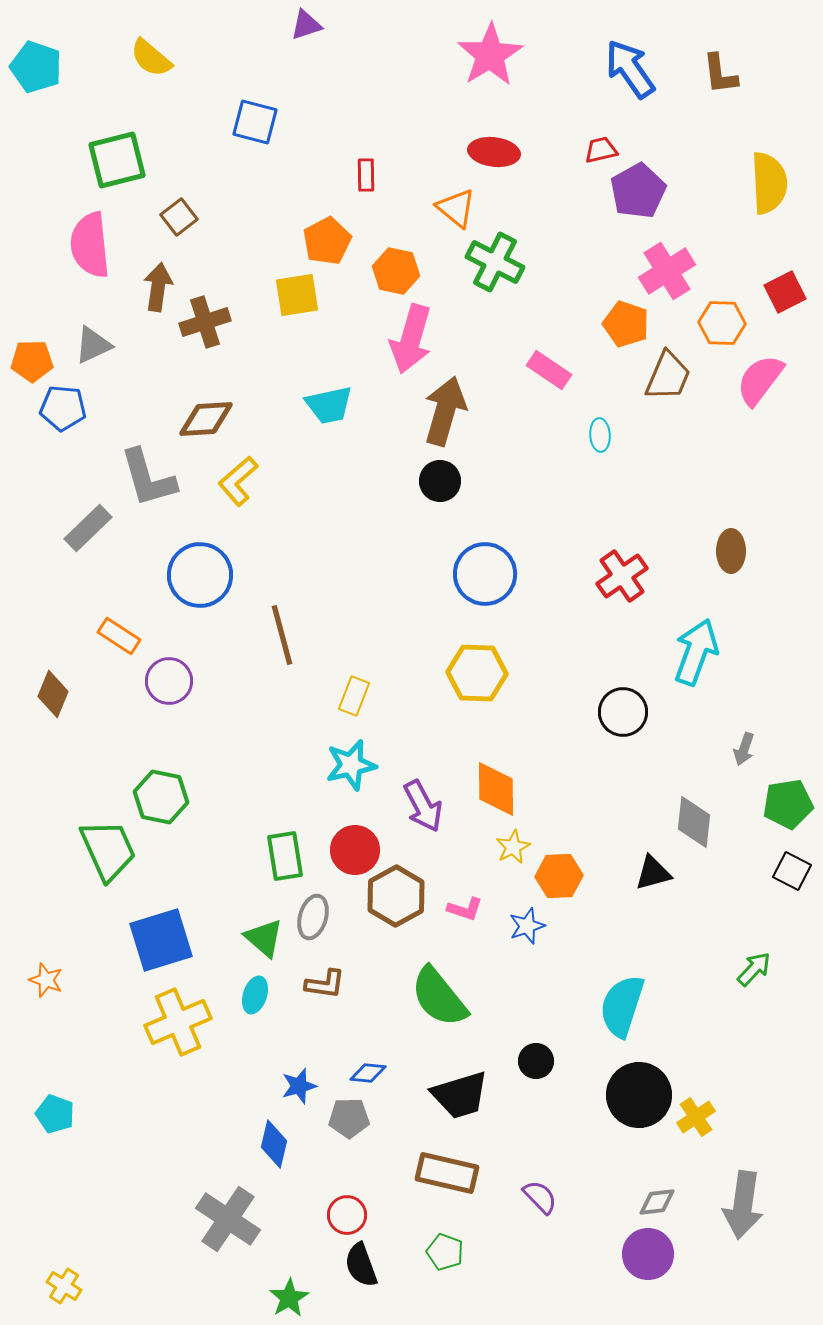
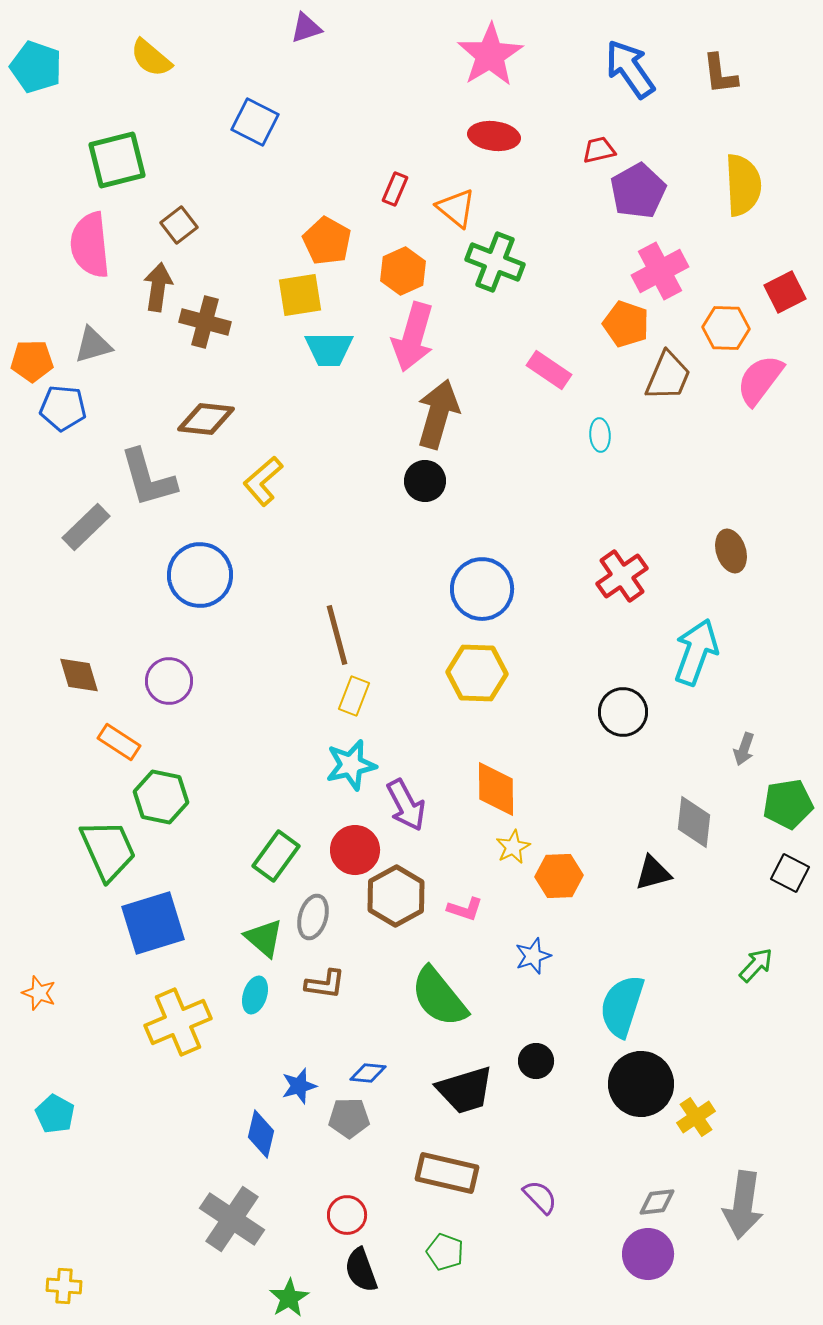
purple triangle at (306, 25): moved 3 px down
blue square at (255, 122): rotated 12 degrees clockwise
red trapezoid at (601, 150): moved 2 px left
red ellipse at (494, 152): moved 16 px up
red rectangle at (366, 175): moved 29 px right, 14 px down; rotated 24 degrees clockwise
yellow semicircle at (769, 183): moved 26 px left, 2 px down
brown square at (179, 217): moved 8 px down
orange pentagon at (327, 241): rotated 15 degrees counterclockwise
green cross at (495, 262): rotated 6 degrees counterclockwise
orange hexagon at (396, 271): moved 7 px right; rotated 24 degrees clockwise
pink cross at (667, 271): moved 7 px left; rotated 4 degrees clockwise
yellow square at (297, 295): moved 3 px right
brown cross at (205, 322): rotated 33 degrees clockwise
orange hexagon at (722, 323): moved 4 px right, 5 px down
pink arrow at (411, 339): moved 2 px right, 2 px up
gray triangle at (93, 345): rotated 9 degrees clockwise
cyan trapezoid at (329, 405): moved 56 px up; rotated 12 degrees clockwise
brown arrow at (445, 411): moved 7 px left, 3 px down
brown diamond at (206, 419): rotated 10 degrees clockwise
yellow L-shape at (238, 481): moved 25 px right
black circle at (440, 481): moved 15 px left
gray rectangle at (88, 528): moved 2 px left, 1 px up
brown ellipse at (731, 551): rotated 18 degrees counterclockwise
blue circle at (485, 574): moved 3 px left, 15 px down
brown line at (282, 635): moved 55 px right
orange rectangle at (119, 636): moved 106 px down
brown diamond at (53, 694): moved 26 px right, 19 px up; rotated 39 degrees counterclockwise
purple arrow at (423, 806): moved 17 px left, 1 px up
green rectangle at (285, 856): moved 9 px left; rotated 45 degrees clockwise
black square at (792, 871): moved 2 px left, 2 px down
blue star at (527, 926): moved 6 px right, 30 px down
blue square at (161, 940): moved 8 px left, 17 px up
green arrow at (754, 969): moved 2 px right, 4 px up
orange star at (46, 980): moved 7 px left, 13 px down
black trapezoid at (460, 1095): moved 5 px right, 5 px up
black circle at (639, 1095): moved 2 px right, 11 px up
cyan pentagon at (55, 1114): rotated 9 degrees clockwise
blue diamond at (274, 1144): moved 13 px left, 10 px up
gray cross at (228, 1219): moved 4 px right
black semicircle at (361, 1265): moved 5 px down
yellow cross at (64, 1286): rotated 28 degrees counterclockwise
